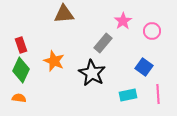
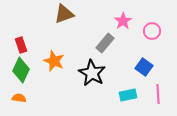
brown triangle: rotated 15 degrees counterclockwise
gray rectangle: moved 2 px right
